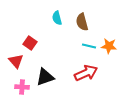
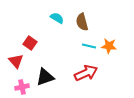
cyan semicircle: rotated 136 degrees clockwise
pink cross: rotated 16 degrees counterclockwise
